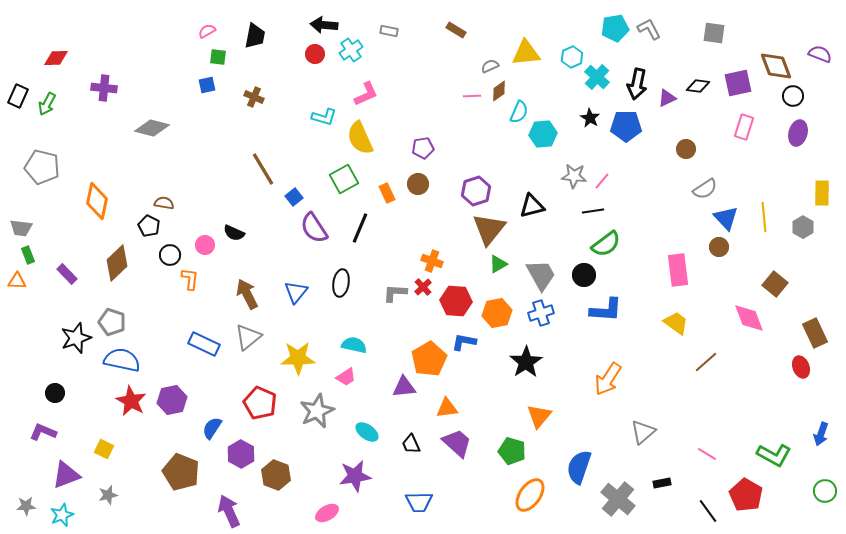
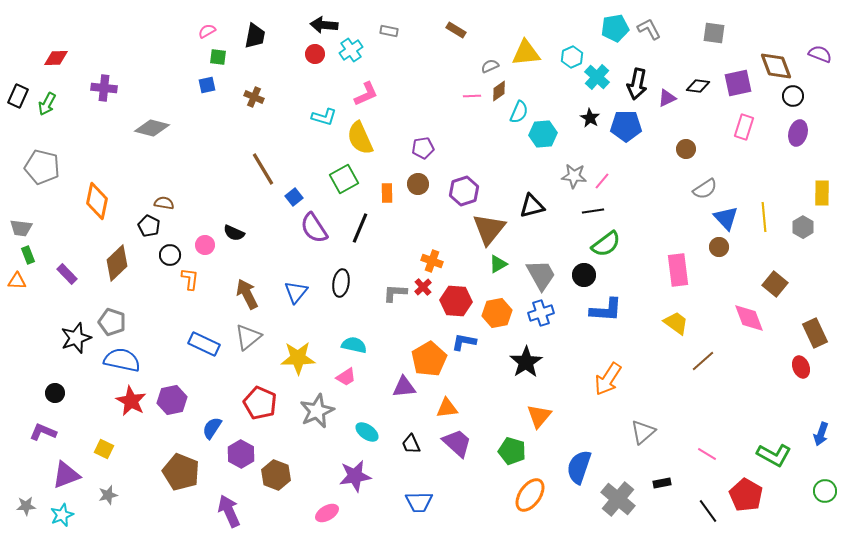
purple hexagon at (476, 191): moved 12 px left
orange rectangle at (387, 193): rotated 24 degrees clockwise
brown line at (706, 362): moved 3 px left, 1 px up
